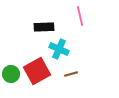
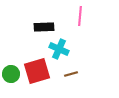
pink line: rotated 18 degrees clockwise
red square: rotated 12 degrees clockwise
